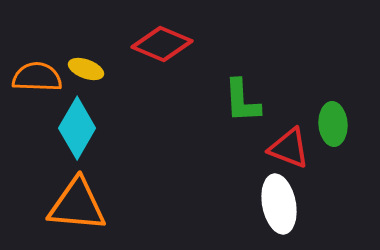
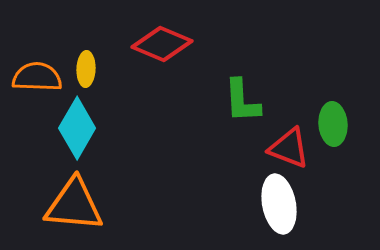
yellow ellipse: rotated 72 degrees clockwise
orange triangle: moved 3 px left
